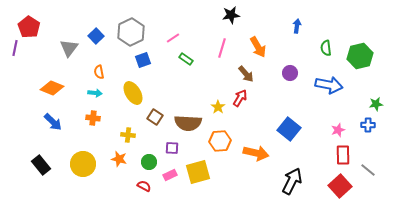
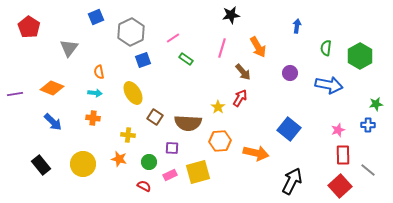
blue square at (96, 36): moved 19 px up; rotated 21 degrees clockwise
purple line at (15, 48): moved 46 px down; rotated 70 degrees clockwise
green semicircle at (326, 48): rotated 14 degrees clockwise
green hexagon at (360, 56): rotated 15 degrees counterclockwise
brown arrow at (246, 74): moved 3 px left, 2 px up
